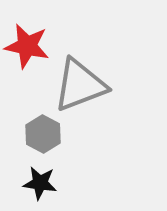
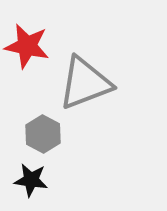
gray triangle: moved 5 px right, 2 px up
black star: moved 9 px left, 3 px up
